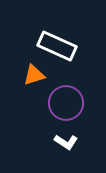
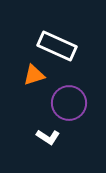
purple circle: moved 3 px right
white L-shape: moved 18 px left, 5 px up
